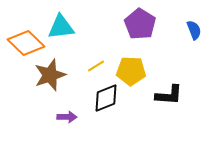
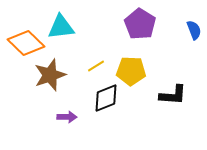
black L-shape: moved 4 px right
